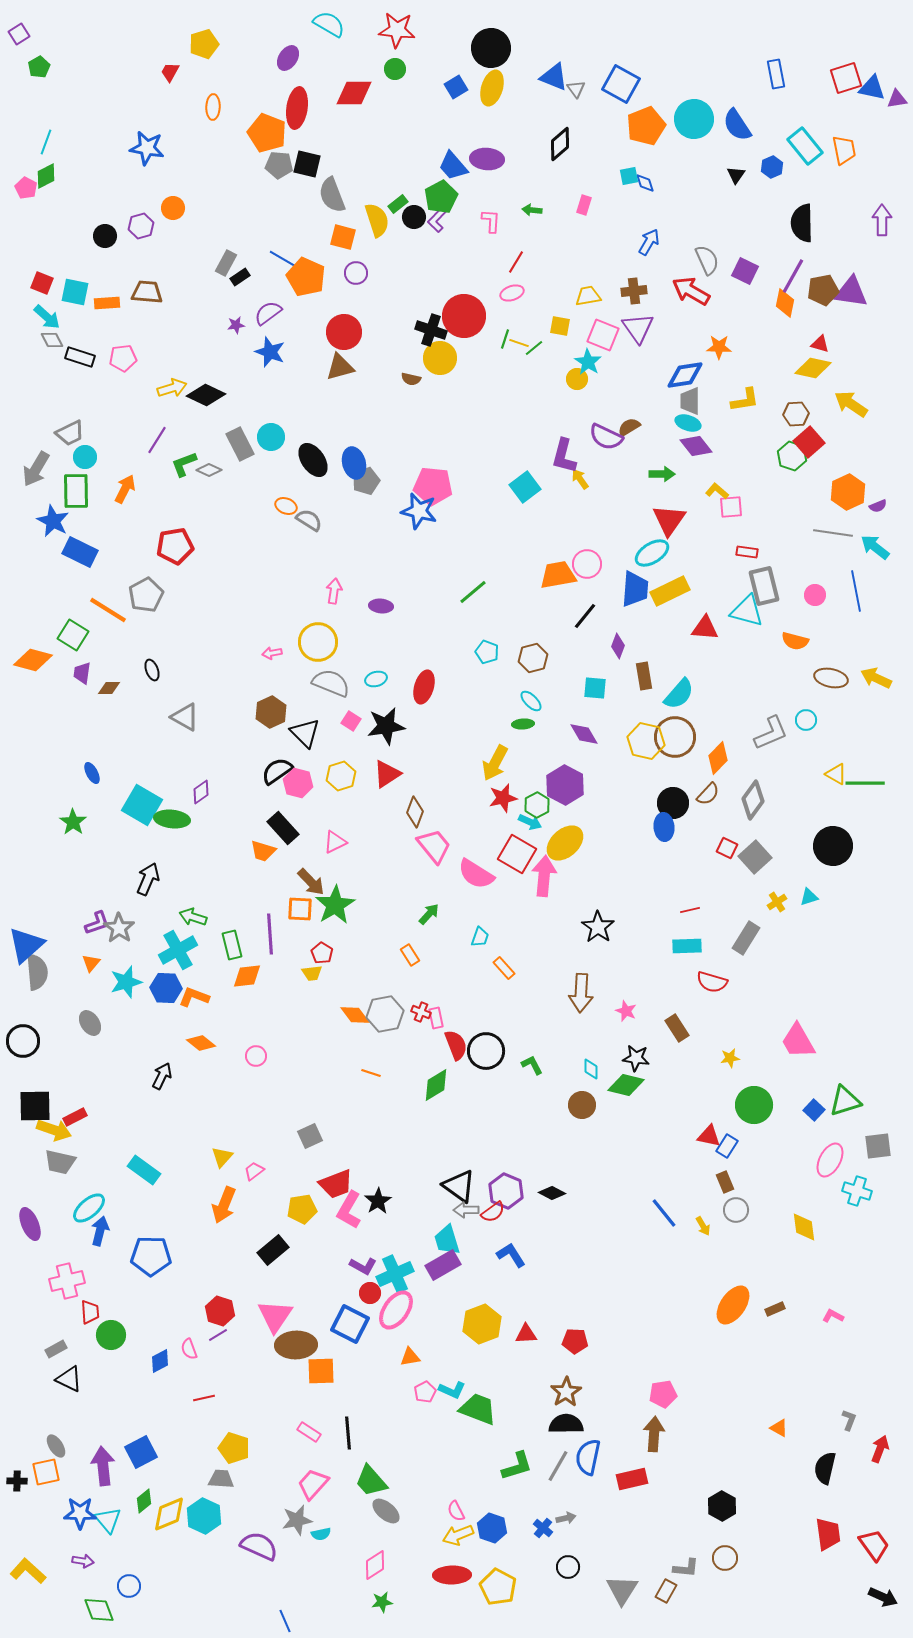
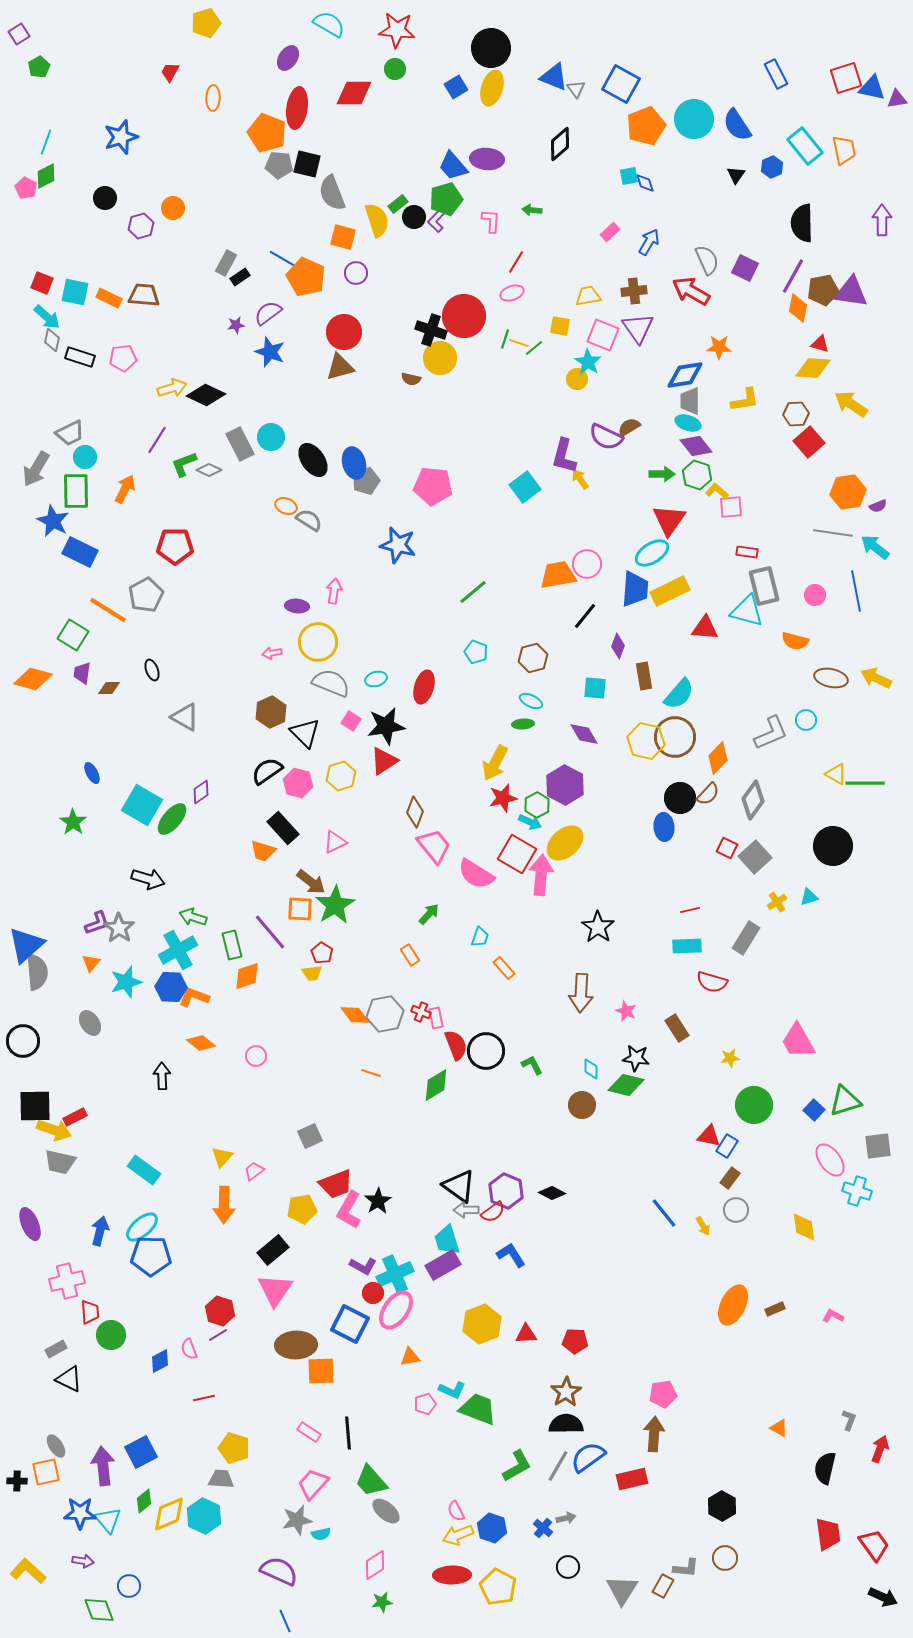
yellow pentagon at (204, 44): moved 2 px right, 21 px up
blue rectangle at (776, 74): rotated 16 degrees counterclockwise
orange ellipse at (213, 107): moved 9 px up
blue star at (147, 148): moved 26 px left, 11 px up; rotated 28 degrees counterclockwise
gray semicircle at (332, 195): moved 2 px up
green pentagon at (441, 197): moved 5 px right, 2 px down; rotated 12 degrees clockwise
pink rectangle at (584, 205): moved 26 px right, 27 px down; rotated 30 degrees clockwise
black circle at (105, 236): moved 38 px up
purple square at (745, 271): moved 3 px up
brown trapezoid at (147, 292): moved 3 px left, 3 px down
orange rectangle at (107, 303): moved 2 px right, 5 px up; rotated 30 degrees clockwise
orange diamond at (785, 303): moved 13 px right, 5 px down
gray diamond at (52, 340): rotated 40 degrees clockwise
yellow diamond at (813, 368): rotated 9 degrees counterclockwise
green hexagon at (792, 456): moved 95 px left, 19 px down
orange hexagon at (848, 492): rotated 16 degrees clockwise
blue star at (419, 511): moved 21 px left, 34 px down
red pentagon at (175, 546): rotated 9 degrees clockwise
purple ellipse at (381, 606): moved 84 px left
cyan pentagon at (487, 652): moved 11 px left
orange diamond at (33, 660): moved 19 px down
cyan ellipse at (531, 701): rotated 20 degrees counterclockwise
black semicircle at (277, 771): moved 10 px left
red triangle at (387, 774): moved 3 px left, 13 px up
black circle at (673, 803): moved 7 px right, 5 px up
green ellipse at (172, 819): rotated 56 degrees counterclockwise
pink arrow at (544, 876): moved 3 px left, 1 px up
black arrow at (148, 879): rotated 84 degrees clockwise
brown arrow at (311, 882): rotated 8 degrees counterclockwise
purple line at (270, 934): moved 2 px up; rotated 36 degrees counterclockwise
orange diamond at (247, 976): rotated 12 degrees counterclockwise
blue hexagon at (166, 988): moved 5 px right, 1 px up
black arrow at (162, 1076): rotated 28 degrees counterclockwise
pink ellipse at (830, 1160): rotated 64 degrees counterclockwise
brown rectangle at (725, 1182): moved 5 px right, 4 px up; rotated 60 degrees clockwise
orange arrow at (224, 1205): rotated 21 degrees counterclockwise
cyan ellipse at (89, 1208): moved 53 px right, 19 px down
red circle at (370, 1293): moved 3 px right
orange ellipse at (733, 1305): rotated 9 degrees counterclockwise
pink triangle at (275, 1316): moved 26 px up
pink pentagon at (425, 1392): moved 12 px down; rotated 10 degrees clockwise
blue semicircle at (588, 1457): rotated 42 degrees clockwise
green L-shape at (517, 1466): rotated 12 degrees counterclockwise
purple semicircle at (259, 1546): moved 20 px right, 25 px down
brown rectangle at (666, 1591): moved 3 px left, 5 px up
